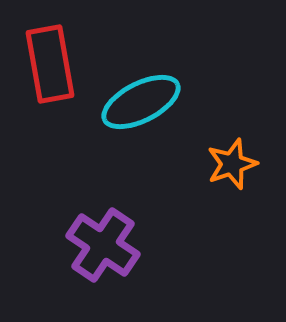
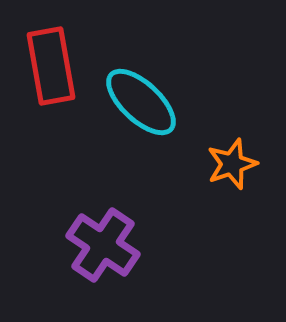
red rectangle: moved 1 px right, 2 px down
cyan ellipse: rotated 70 degrees clockwise
